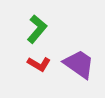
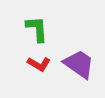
green L-shape: rotated 44 degrees counterclockwise
